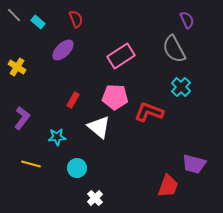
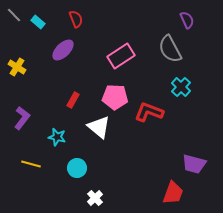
gray semicircle: moved 4 px left
cyan star: rotated 18 degrees clockwise
red trapezoid: moved 5 px right, 7 px down
